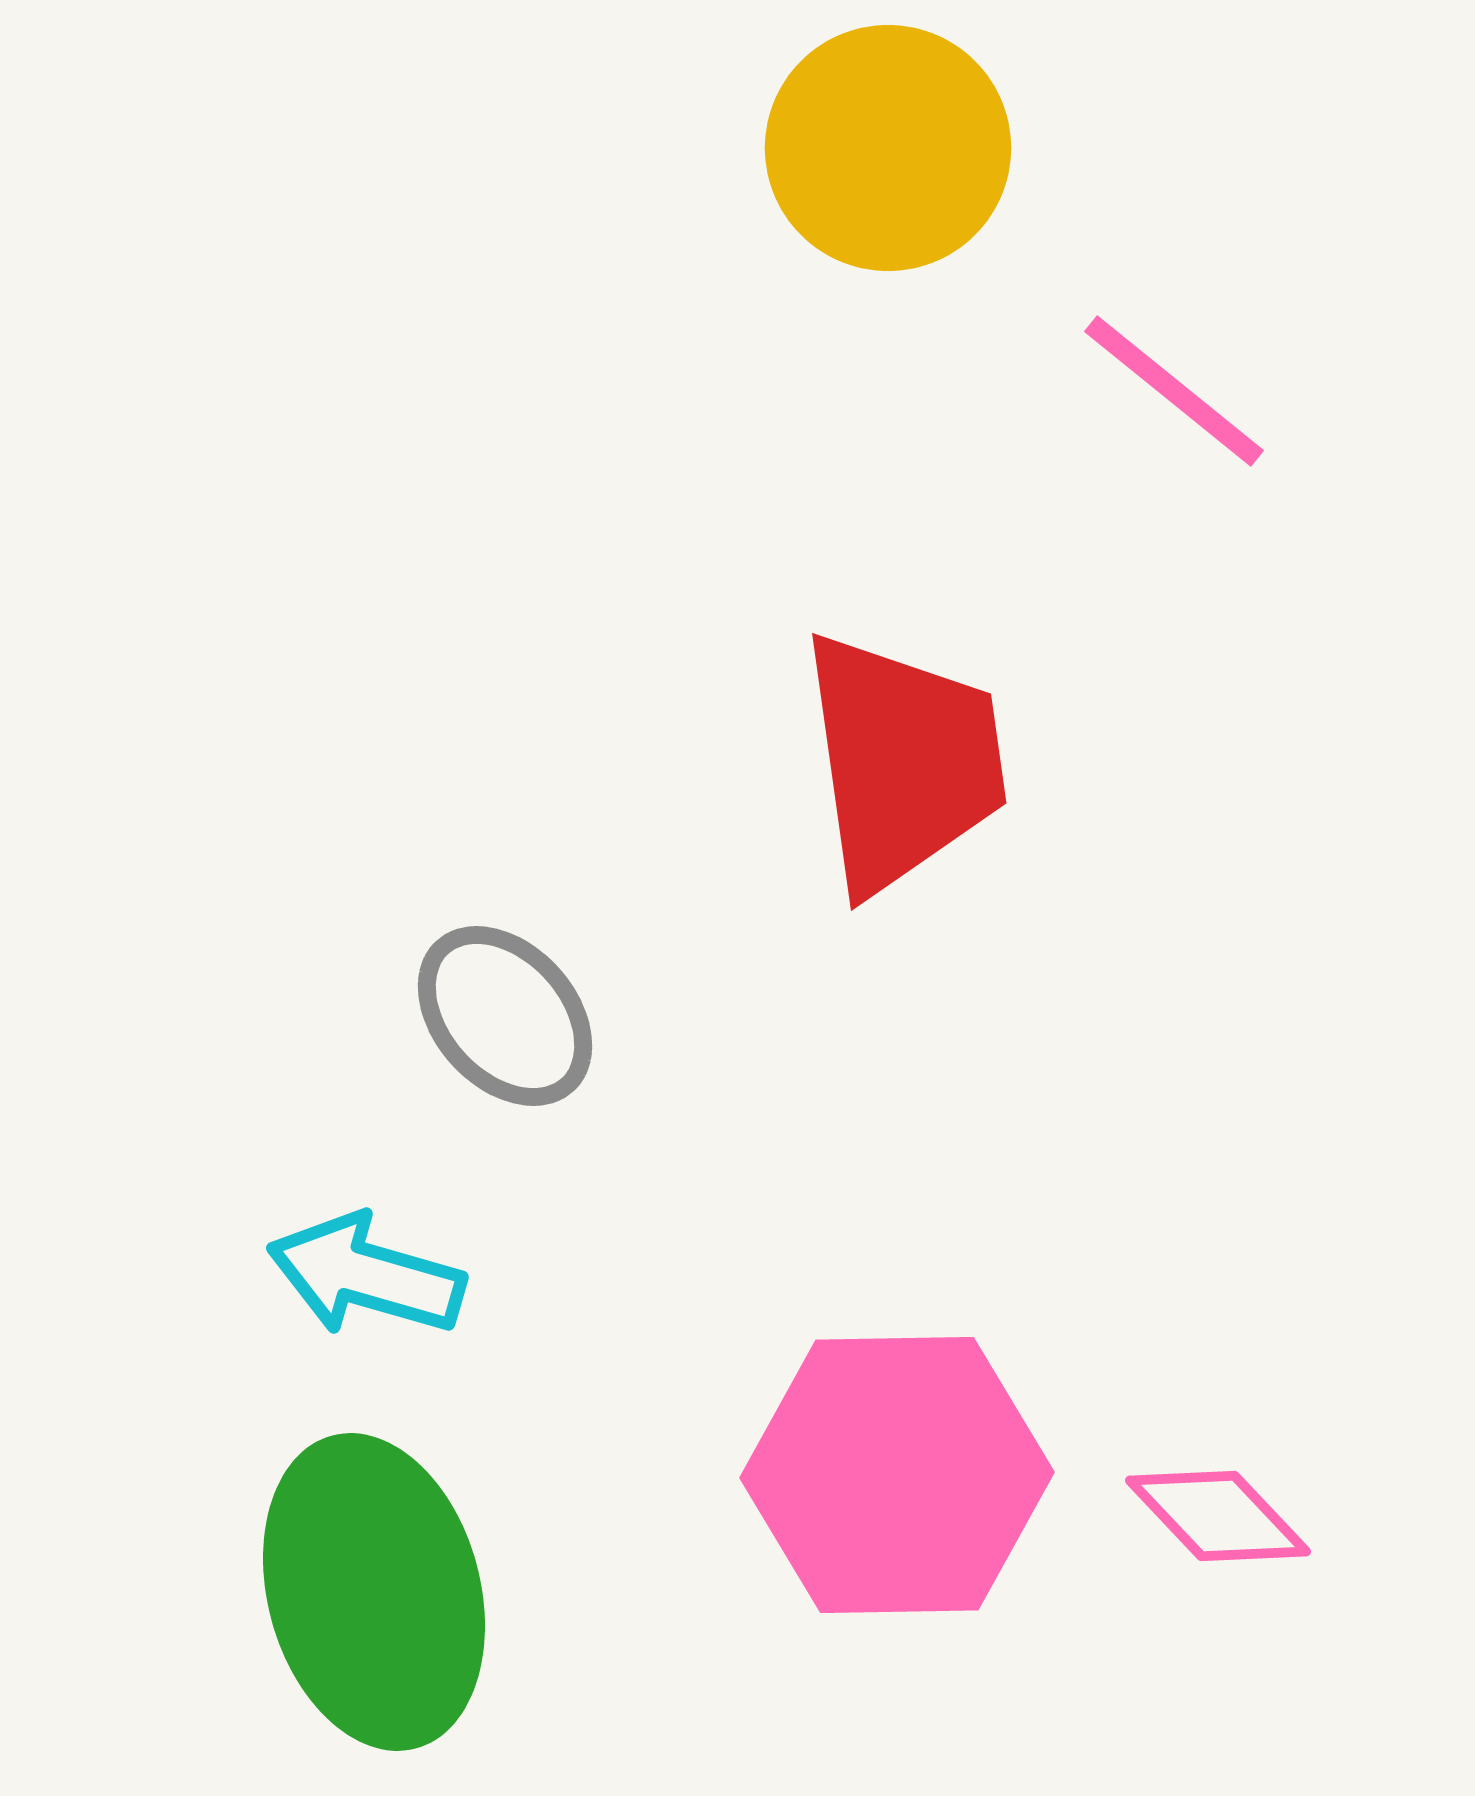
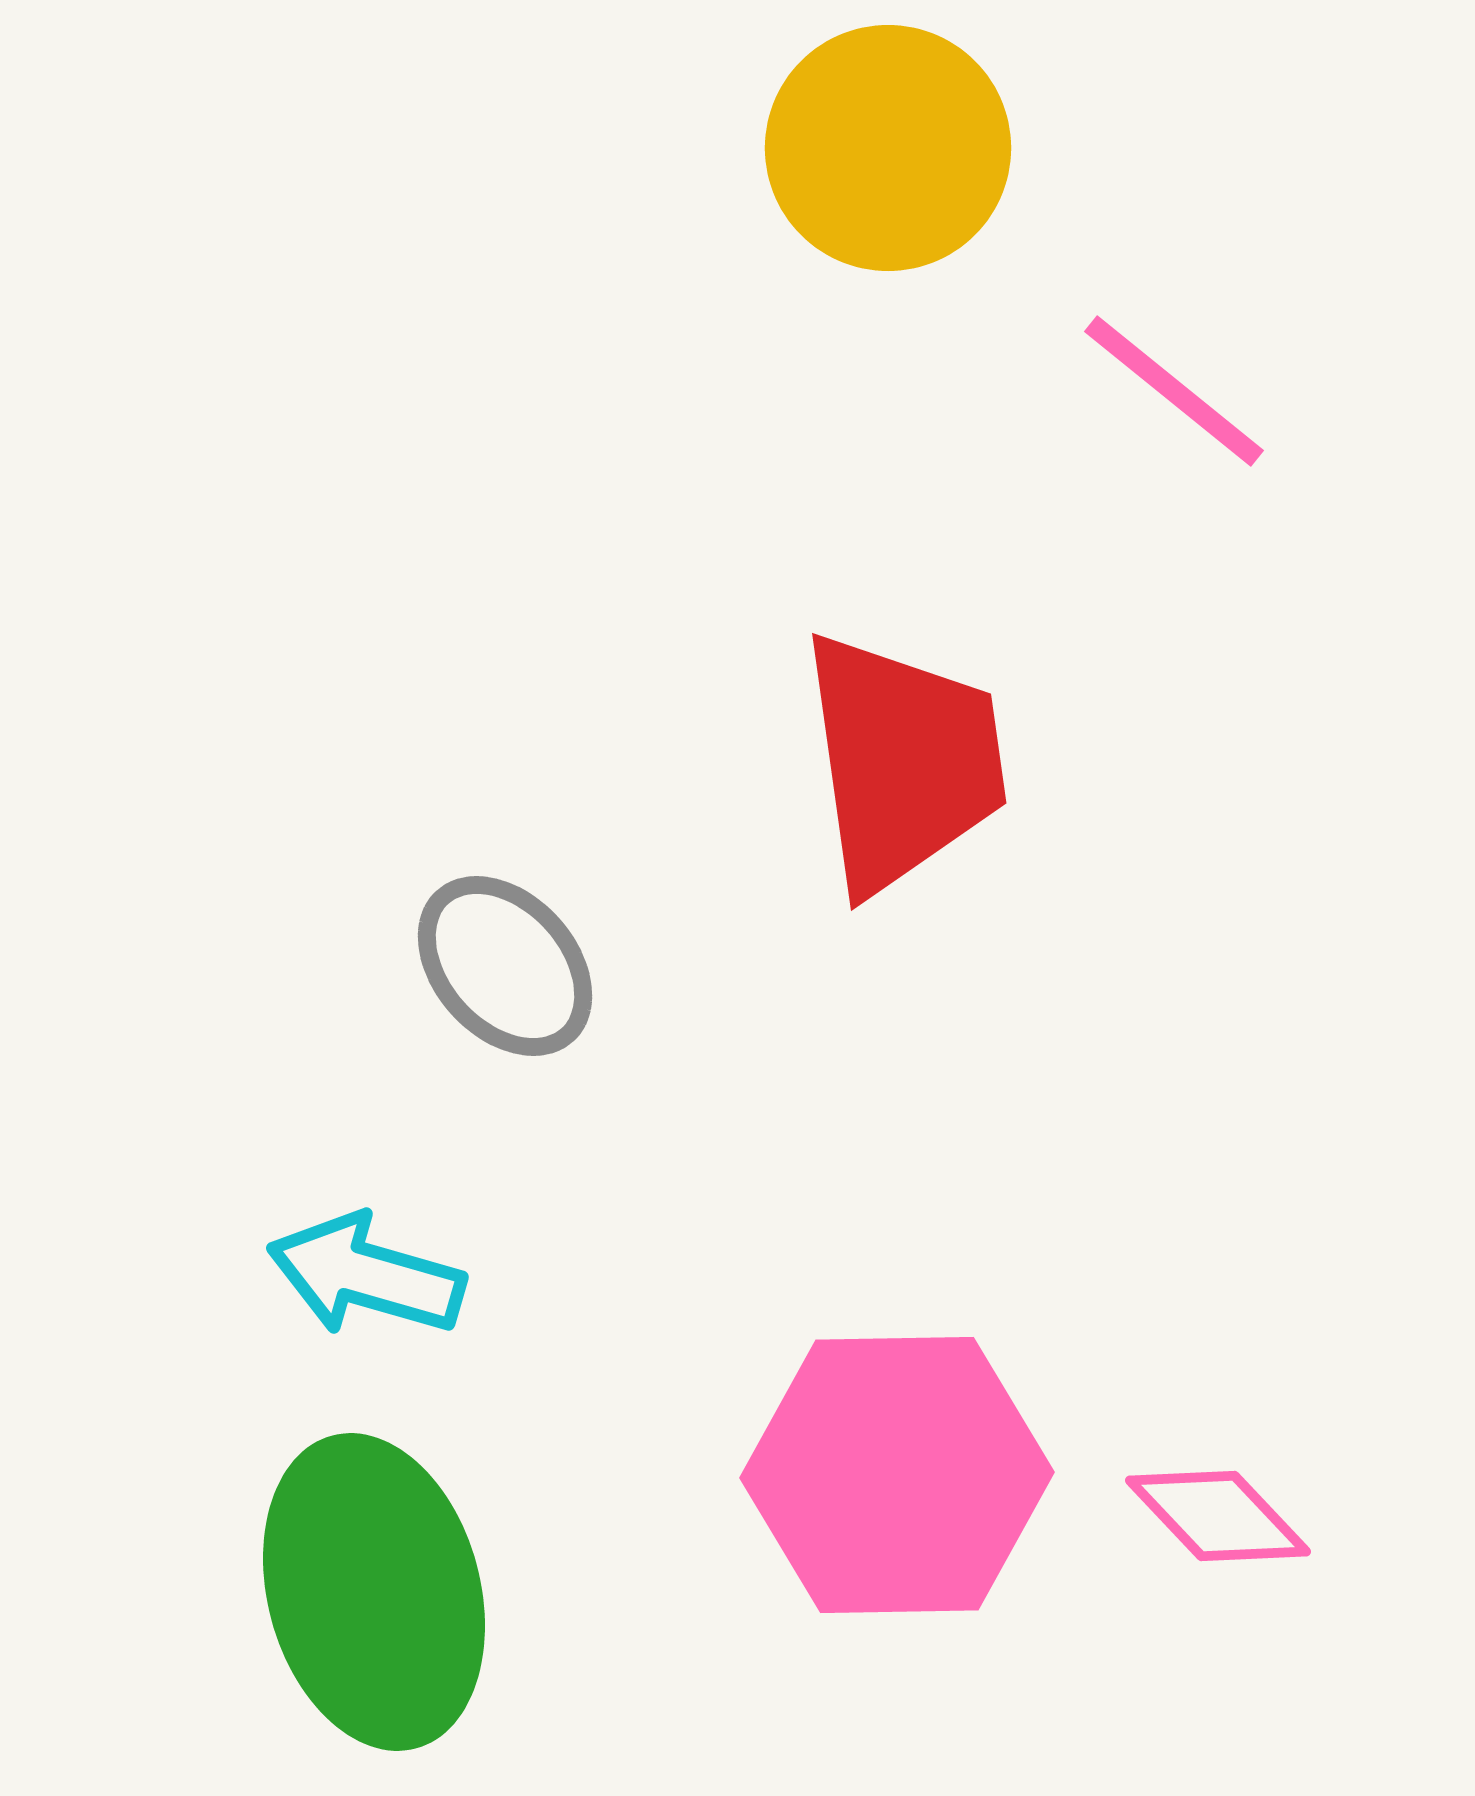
gray ellipse: moved 50 px up
